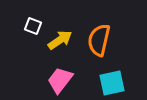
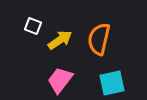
orange semicircle: moved 1 px up
